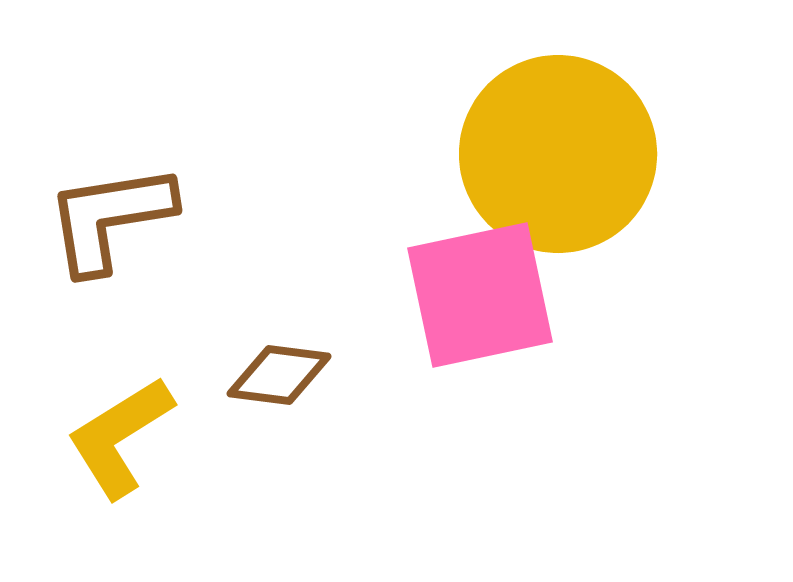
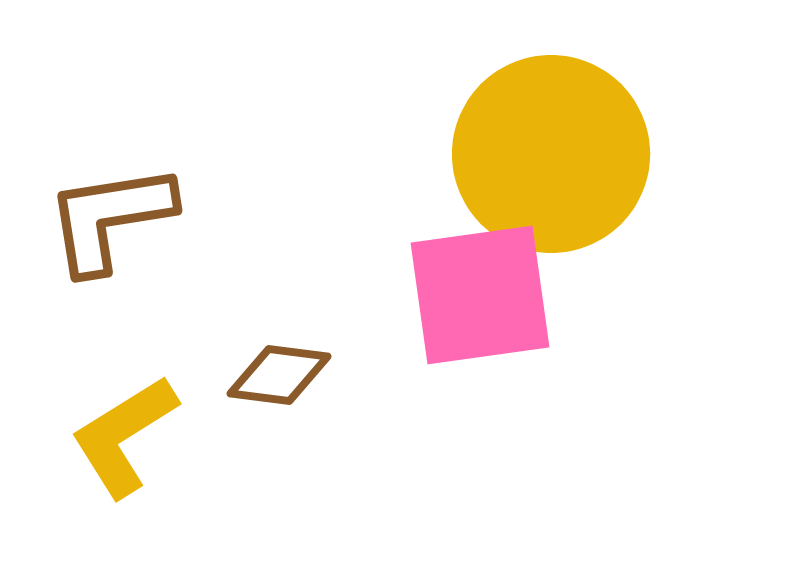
yellow circle: moved 7 px left
pink square: rotated 4 degrees clockwise
yellow L-shape: moved 4 px right, 1 px up
